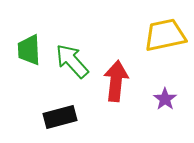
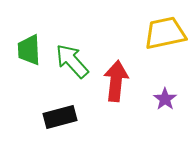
yellow trapezoid: moved 2 px up
